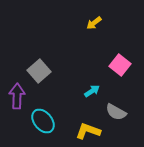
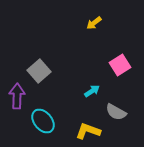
pink square: rotated 20 degrees clockwise
